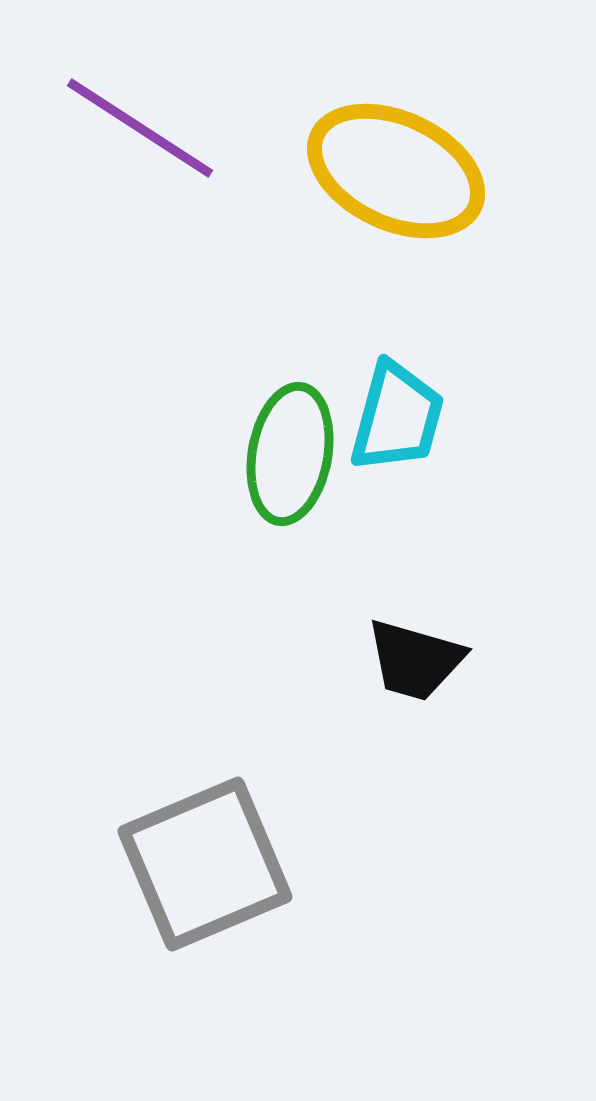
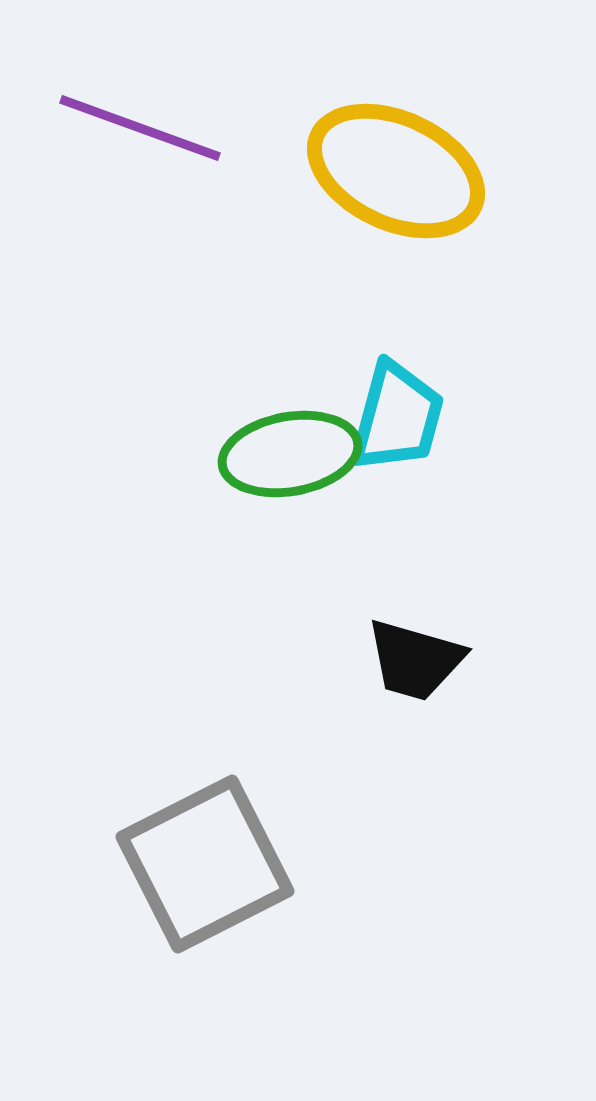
purple line: rotated 13 degrees counterclockwise
green ellipse: rotated 70 degrees clockwise
gray square: rotated 4 degrees counterclockwise
